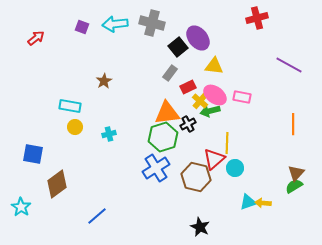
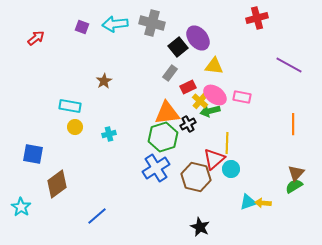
cyan circle: moved 4 px left, 1 px down
